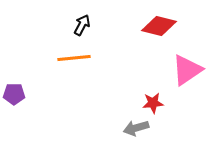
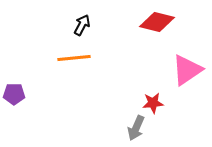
red diamond: moved 2 px left, 4 px up
gray arrow: rotated 50 degrees counterclockwise
